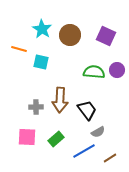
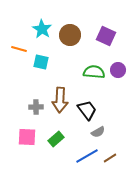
purple circle: moved 1 px right
blue line: moved 3 px right, 5 px down
